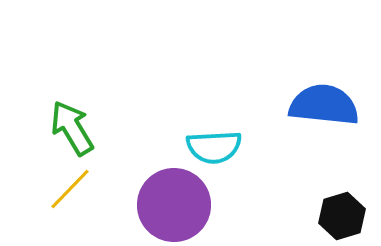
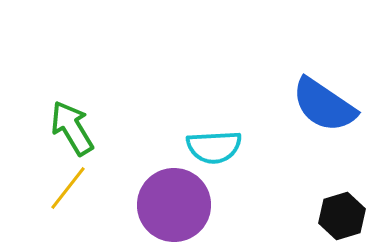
blue semicircle: rotated 152 degrees counterclockwise
yellow line: moved 2 px left, 1 px up; rotated 6 degrees counterclockwise
